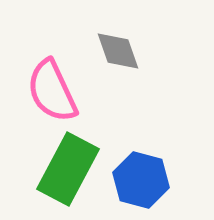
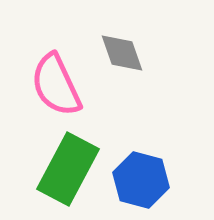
gray diamond: moved 4 px right, 2 px down
pink semicircle: moved 4 px right, 6 px up
